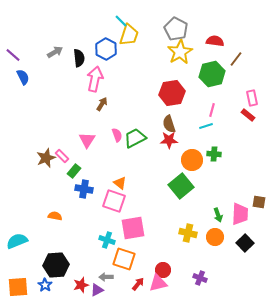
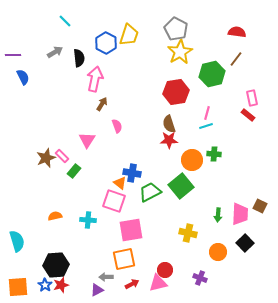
cyan line at (121, 21): moved 56 px left
red semicircle at (215, 41): moved 22 px right, 9 px up
blue hexagon at (106, 49): moved 6 px up
purple line at (13, 55): rotated 42 degrees counterclockwise
red hexagon at (172, 93): moved 4 px right, 1 px up
pink line at (212, 110): moved 5 px left, 3 px down
pink semicircle at (117, 135): moved 9 px up
green trapezoid at (135, 138): moved 15 px right, 54 px down
blue cross at (84, 189): moved 48 px right, 16 px up
brown square at (259, 202): moved 1 px right, 4 px down; rotated 16 degrees clockwise
green arrow at (218, 215): rotated 24 degrees clockwise
orange semicircle at (55, 216): rotated 24 degrees counterclockwise
pink square at (133, 228): moved 2 px left, 2 px down
orange circle at (215, 237): moved 3 px right, 15 px down
cyan cross at (107, 240): moved 19 px left, 20 px up; rotated 14 degrees counterclockwise
cyan semicircle at (17, 241): rotated 95 degrees clockwise
orange square at (124, 259): rotated 30 degrees counterclockwise
red circle at (163, 270): moved 2 px right
red arrow at (138, 284): moved 6 px left; rotated 24 degrees clockwise
red star at (81, 285): moved 20 px left
